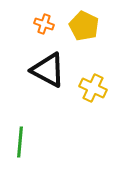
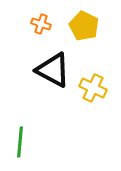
orange cross: moved 3 px left
black triangle: moved 5 px right
